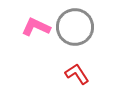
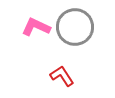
red L-shape: moved 15 px left, 2 px down
